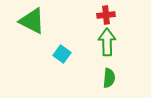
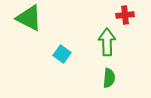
red cross: moved 19 px right
green triangle: moved 3 px left, 3 px up
